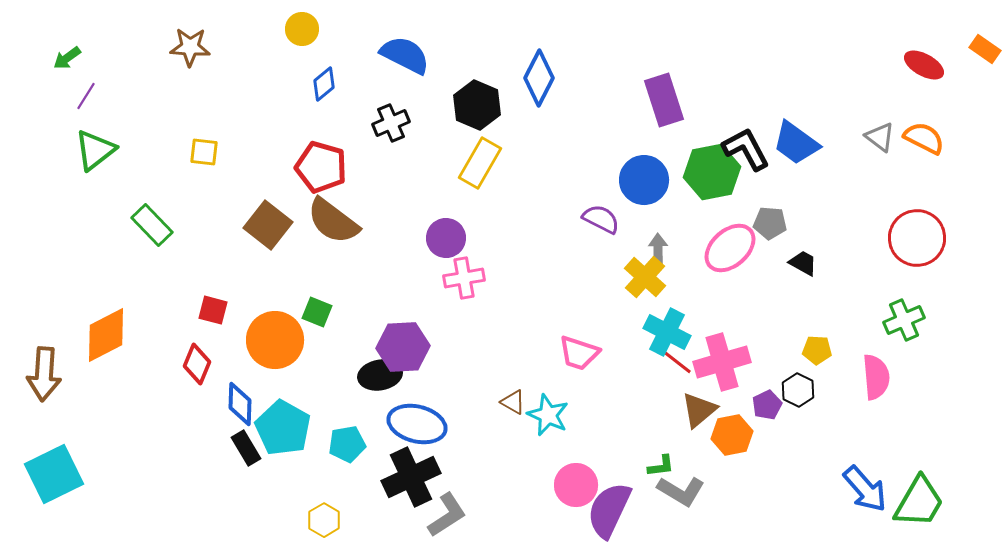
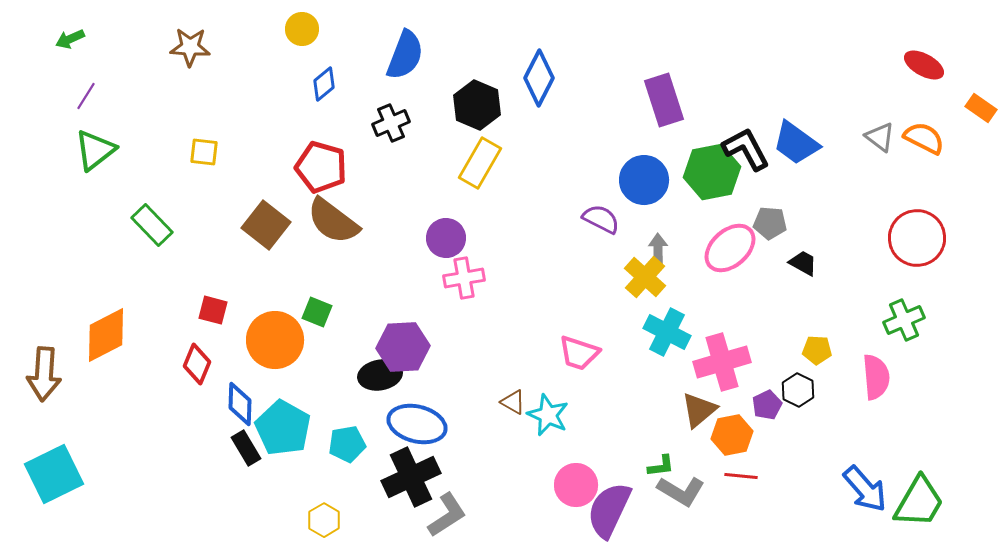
orange rectangle at (985, 49): moved 4 px left, 59 px down
blue semicircle at (405, 55): rotated 84 degrees clockwise
green arrow at (67, 58): moved 3 px right, 19 px up; rotated 12 degrees clockwise
brown square at (268, 225): moved 2 px left
red line at (677, 362): moved 64 px right, 114 px down; rotated 32 degrees counterclockwise
